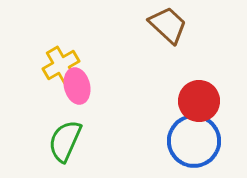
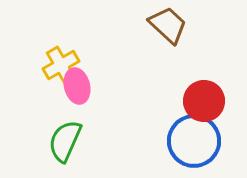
red circle: moved 5 px right
